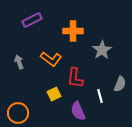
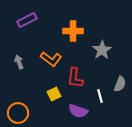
purple rectangle: moved 5 px left
purple semicircle: rotated 48 degrees counterclockwise
